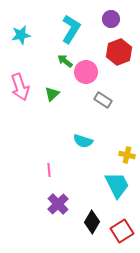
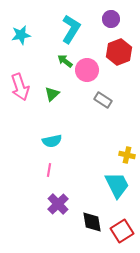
pink circle: moved 1 px right, 2 px up
cyan semicircle: moved 31 px left; rotated 30 degrees counterclockwise
pink line: rotated 16 degrees clockwise
black diamond: rotated 40 degrees counterclockwise
